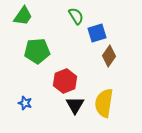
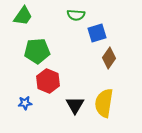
green semicircle: moved 1 px up; rotated 126 degrees clockwise
brown diamond: moved 2 px down
red hexagon: moved 17 px left; rotated 15 degrees counterclockwise
blue star: rotated 24 degrees counterclockwise
